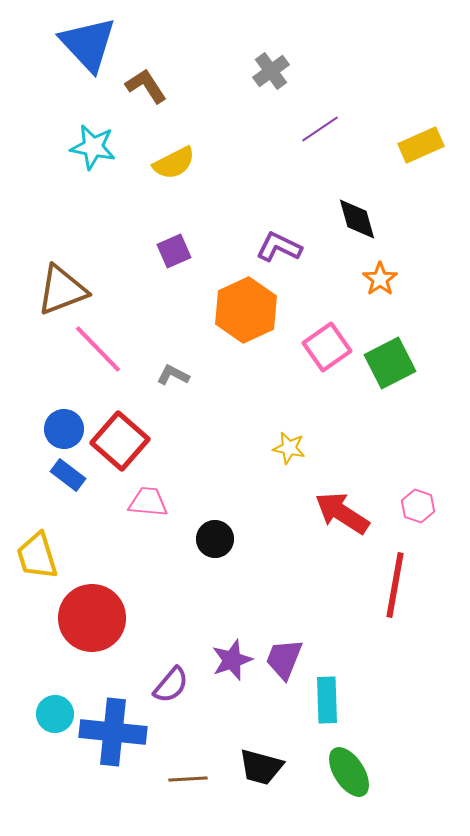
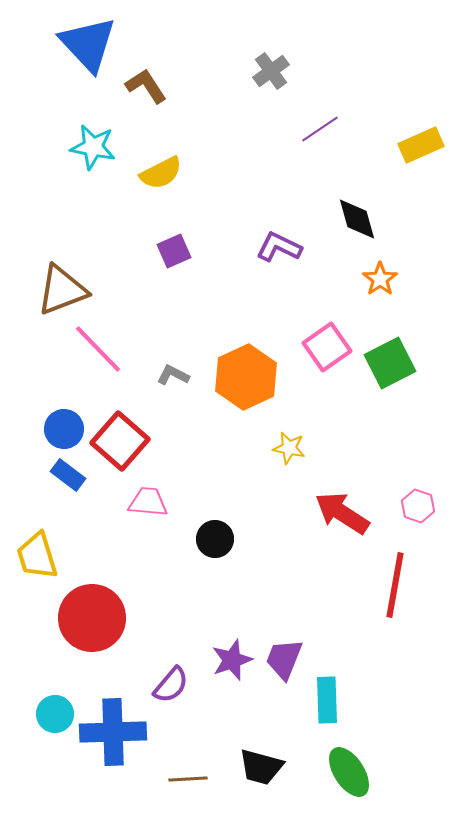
yellow semicircle: moved 13 px left, 10 px down
orange hexagon: moved 67 px down
blue cross: rotated 8 degrees counterclockwise
